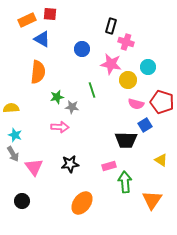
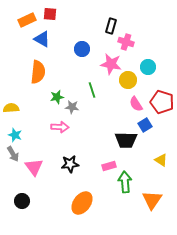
pink semicircle: rotated 42 degrees clockwise
